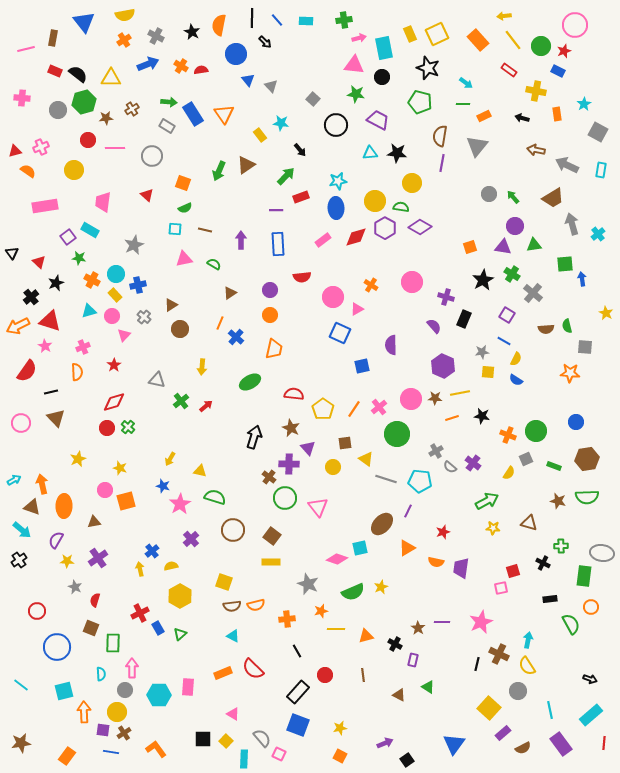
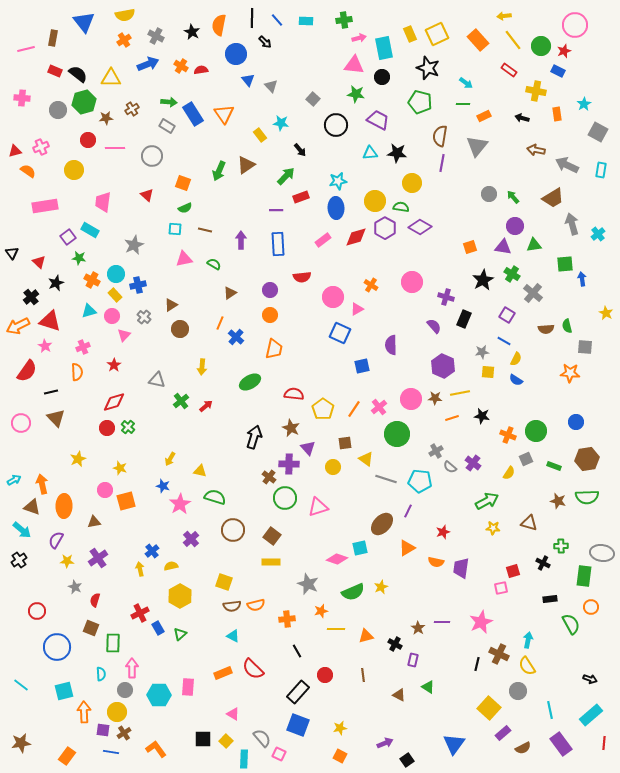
pink triangle at (318, 507): rotated 50 degrees clockwise
